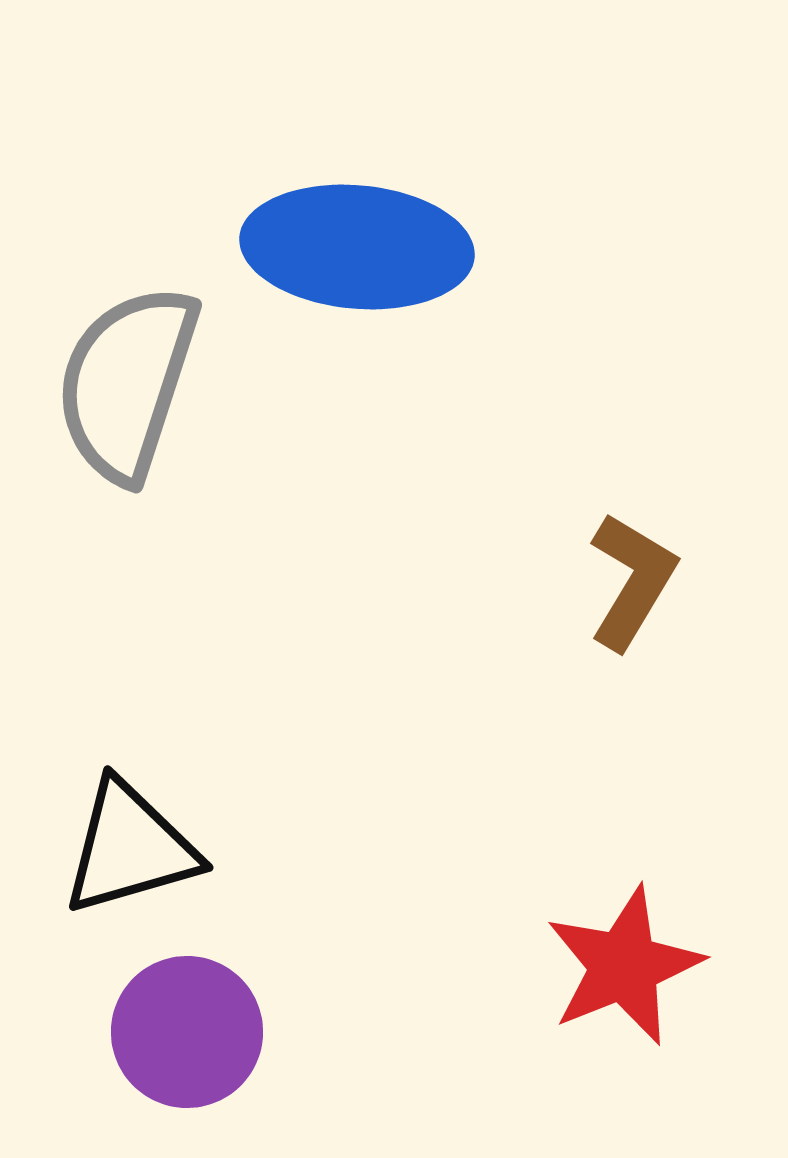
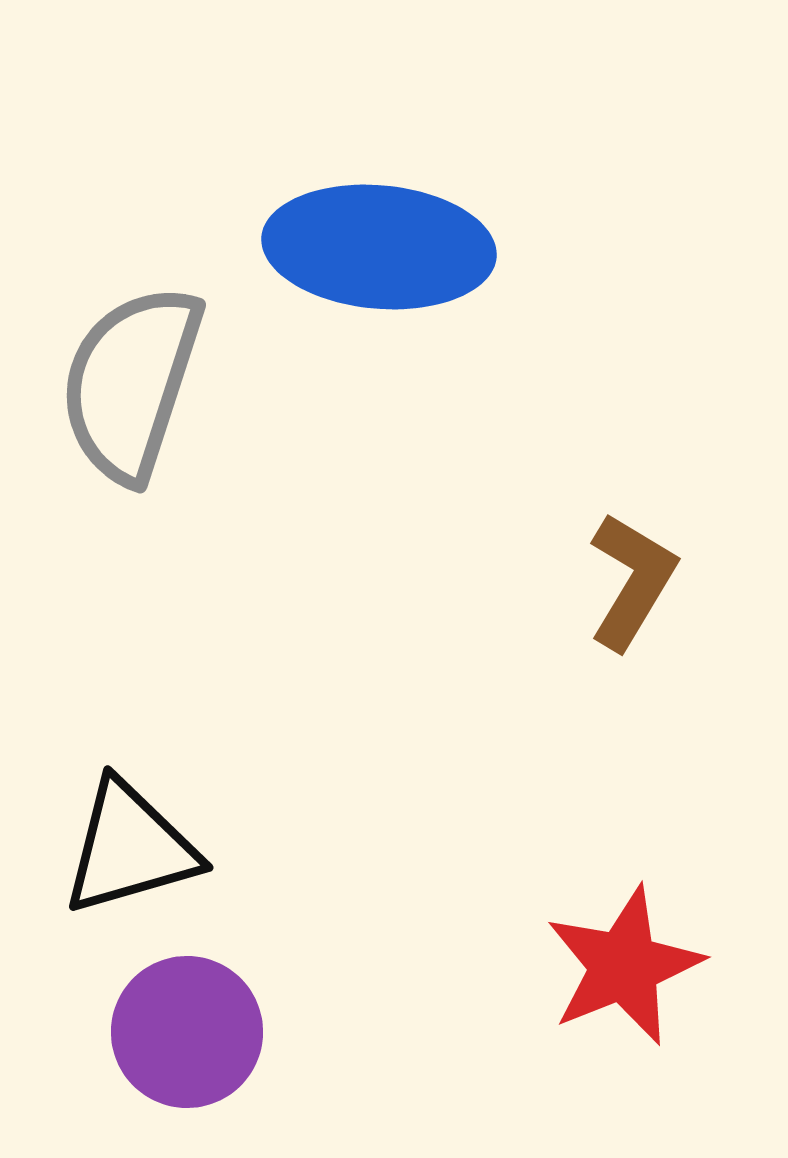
blue ellipse: moved 22 px right
gray semicircle: moved 4 px right
